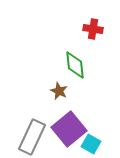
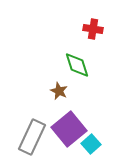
green diamond: moved 2 px right; rotated 12 degrees counterclockwise
cyan square: rotated 18 degrees clockwise
